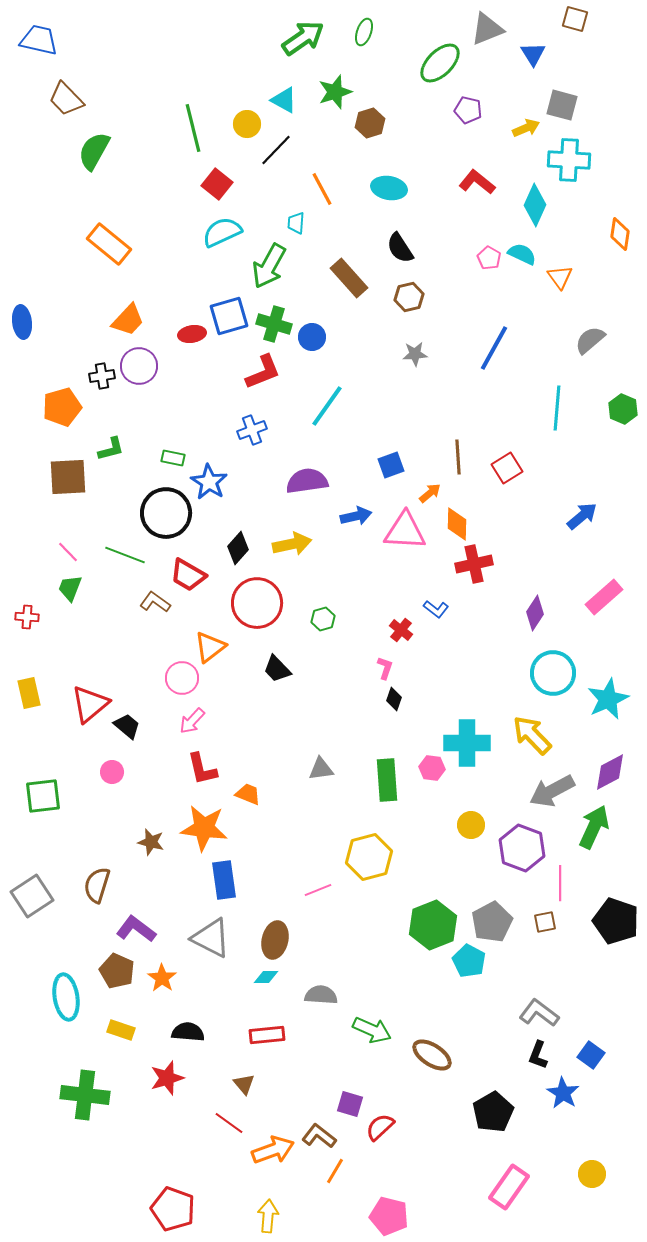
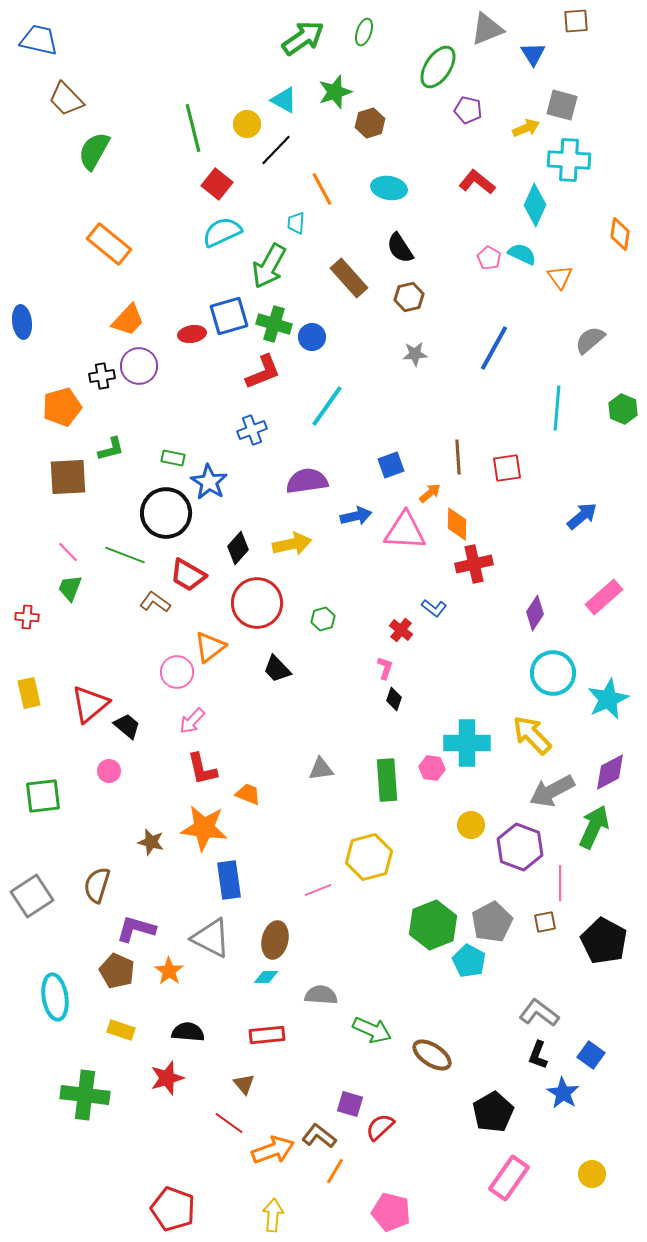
brown square at (575, 19): moved 1 px right, 2 px down; rotated 20 degrees counterclockwise
green ellipse at (440, 63): moved 2 px left, 4 px down; rotated 12 degrees counterclockwise
red square at (507, 468): rotated 24 degrees clockwise
blue L-shape at (436, 609): moved 2 px left, 1 px up
pink circle at (182, 678): moved 5 px left, 6 px up
pink circle at (112, 772): moved 3 px left, 1 px up
purple hexagon at (522, 848): moved 2 px left, 1 px up
blue rectangle at (224, 880): moved 5 px right
black pentagon at (616, 921): moved 12 px left, 20 px down; rotated 9 degrees clockwise
purple L-shape at (136, 929): rotated 21 degrees counterclockwise
orange star at (162, 978): moved 7 px right, 7 px up
cyan ellipse at (66, 997): moved 11 px left
pink rectangle at (509, 1187): moved 9 px up
yellow arrow at (268, 1216): moved 5 px right, 1 px up
pink pentagon at (389, 1216): moved 2 px right, 4 px up
